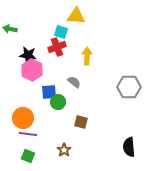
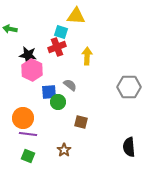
gray semicircle: moved 4 px left, 3 px down
